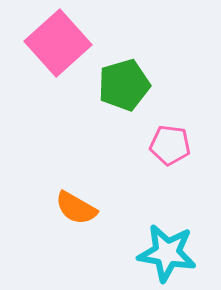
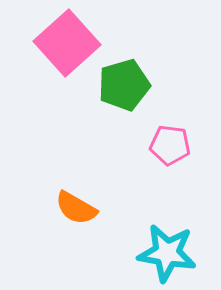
pink square: moved 9 px right
